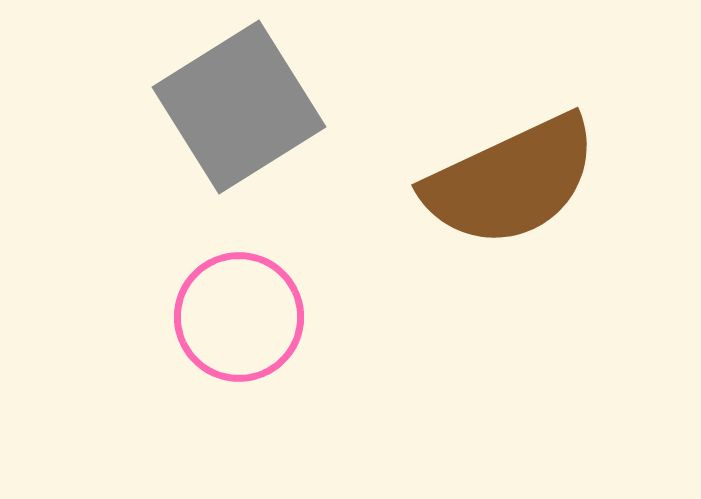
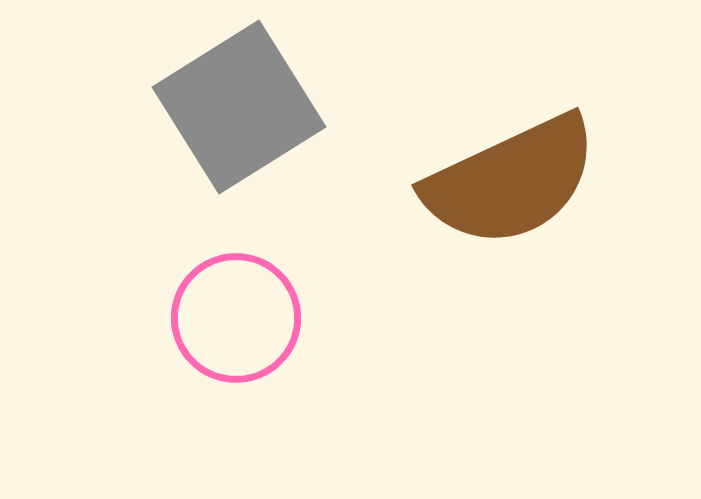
pink circle: moved 3 px left, 1 px down
